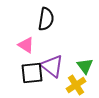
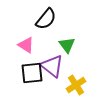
black semicircle: rotated 30 degrees clockwise
green triangle: moved 18 px left, 21 px up
